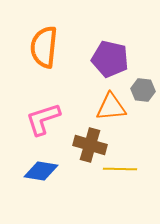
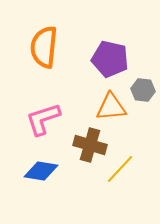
yellow line: rotated 48 degrees counterclockwise
